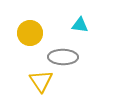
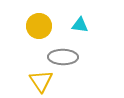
yellow circle: moved 9 px right, 7 px up
